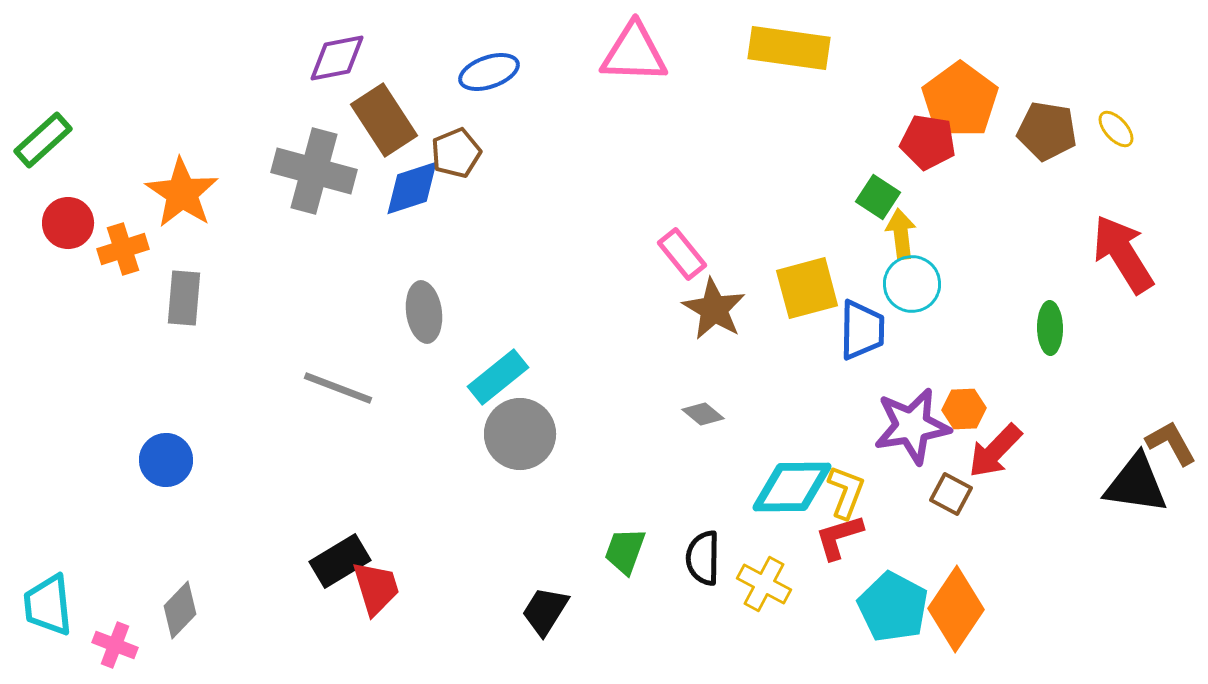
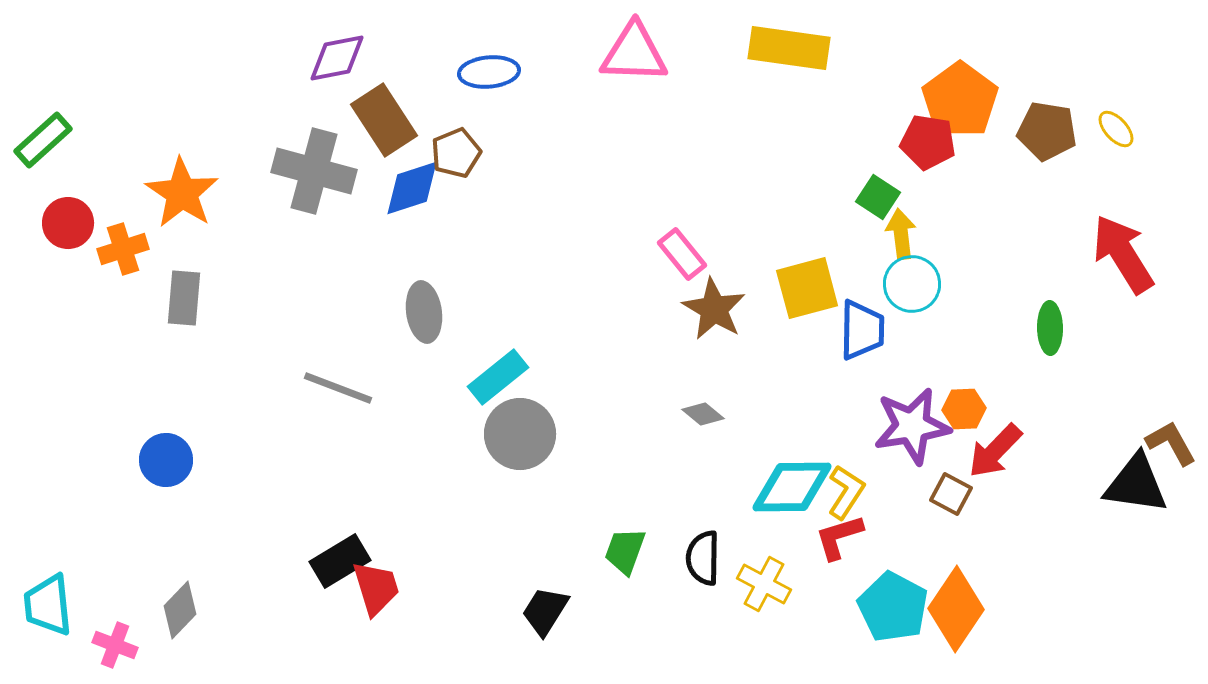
blue ellipse at (489, 72): rotated 14 degrees clockwise
yellow L-shape at (846, 492): rotated 12 degrees clockwise
